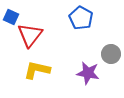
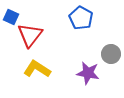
yellow L-shape: moved 1 px up; rotated 20 degrees clockwise
